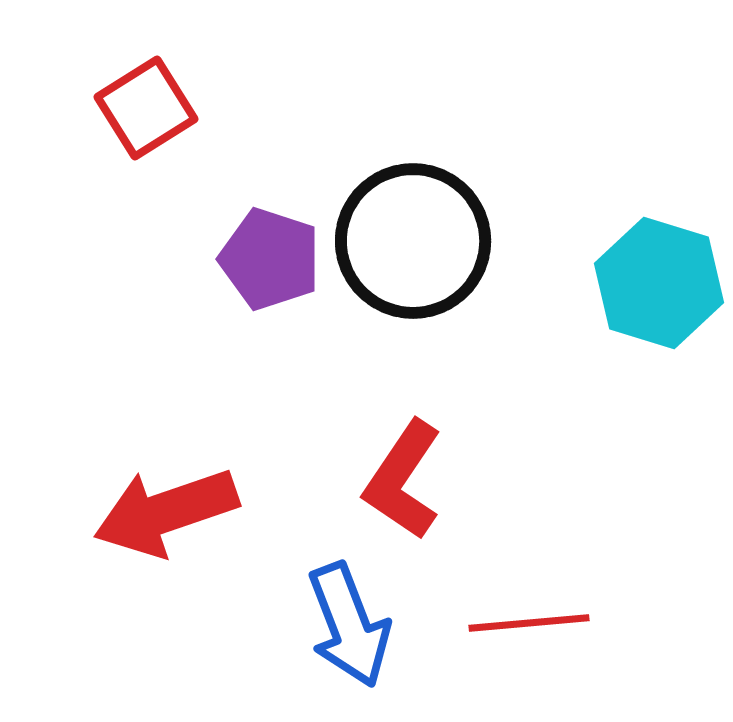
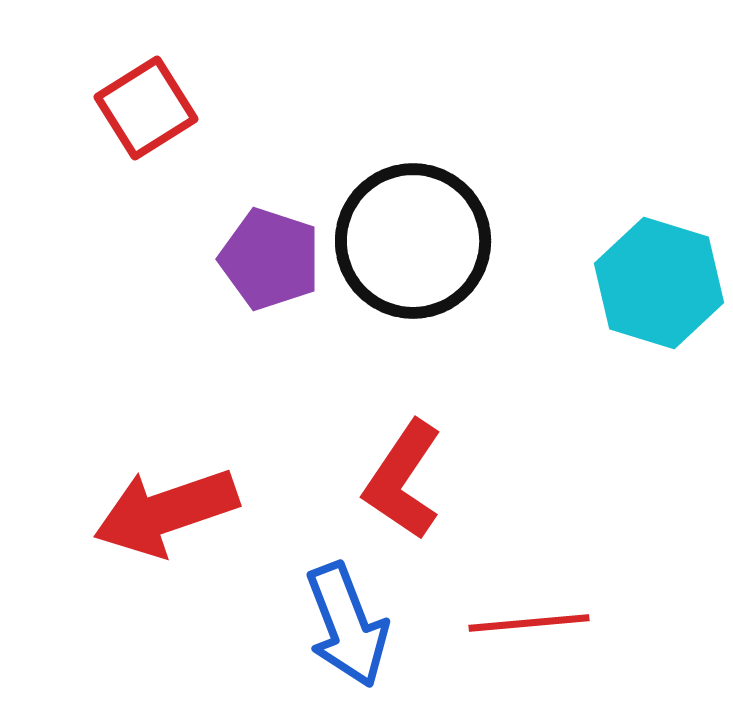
blue arrow: moved 2 px left
